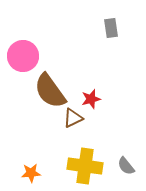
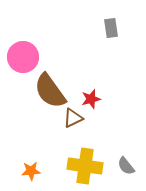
pink circle: moved 1 px down
orange star: moved 2 px up
